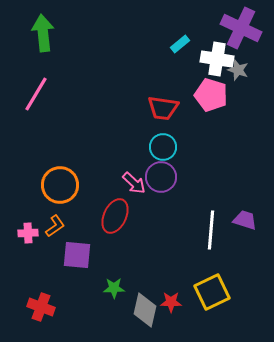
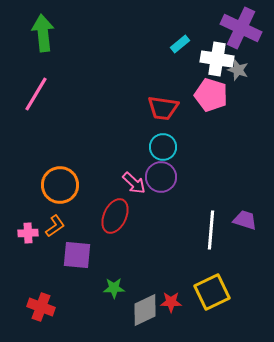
gray diamond: rotated 52 degrees clockwise
